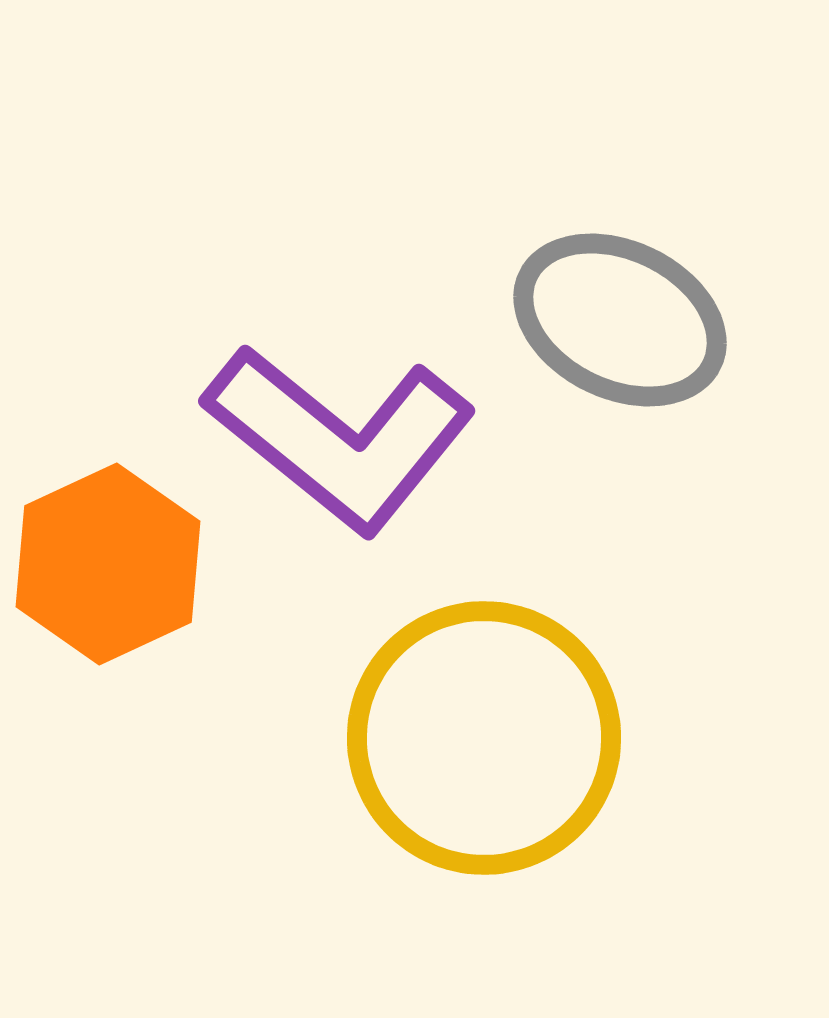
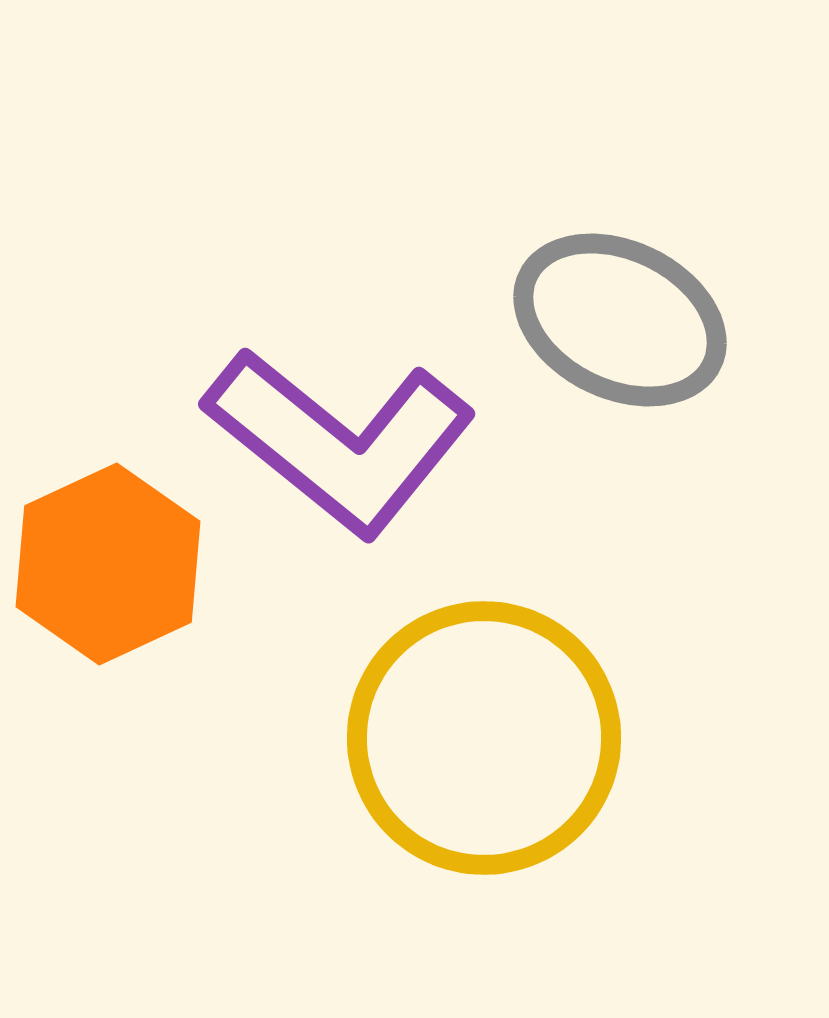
purple L-shape: moved 3 px down
